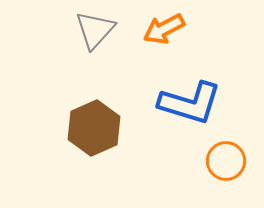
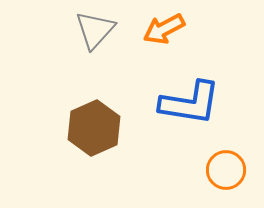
blue L-shape: rotated 8 degrees counterclockwise
orange circle: moved 9 px down
